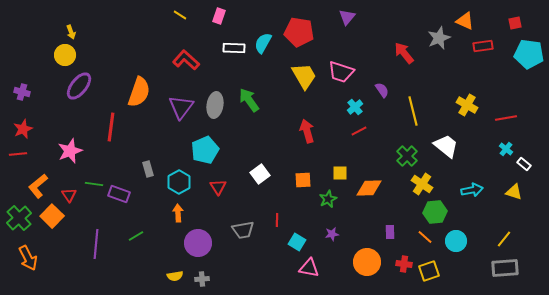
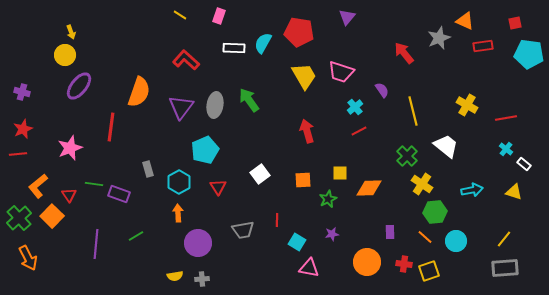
pink star at (70, 151): moved 3 px up
